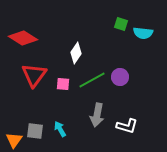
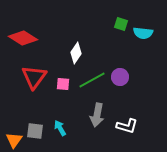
red triangle: moved 2 px down
cyan arrow: moved 1 px up
